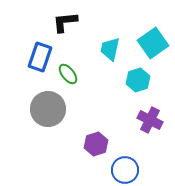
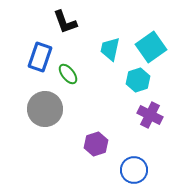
black L-shape: rotated 104 degrees counterclockwise
cyan square: moved 2 px left, 4 px down
gray circle: moved 3 px left
purple cross: moved 5 px up
blue circle: moved 9 px right
